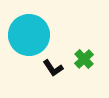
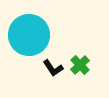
green cross: moved 4 px left, 6 px down
